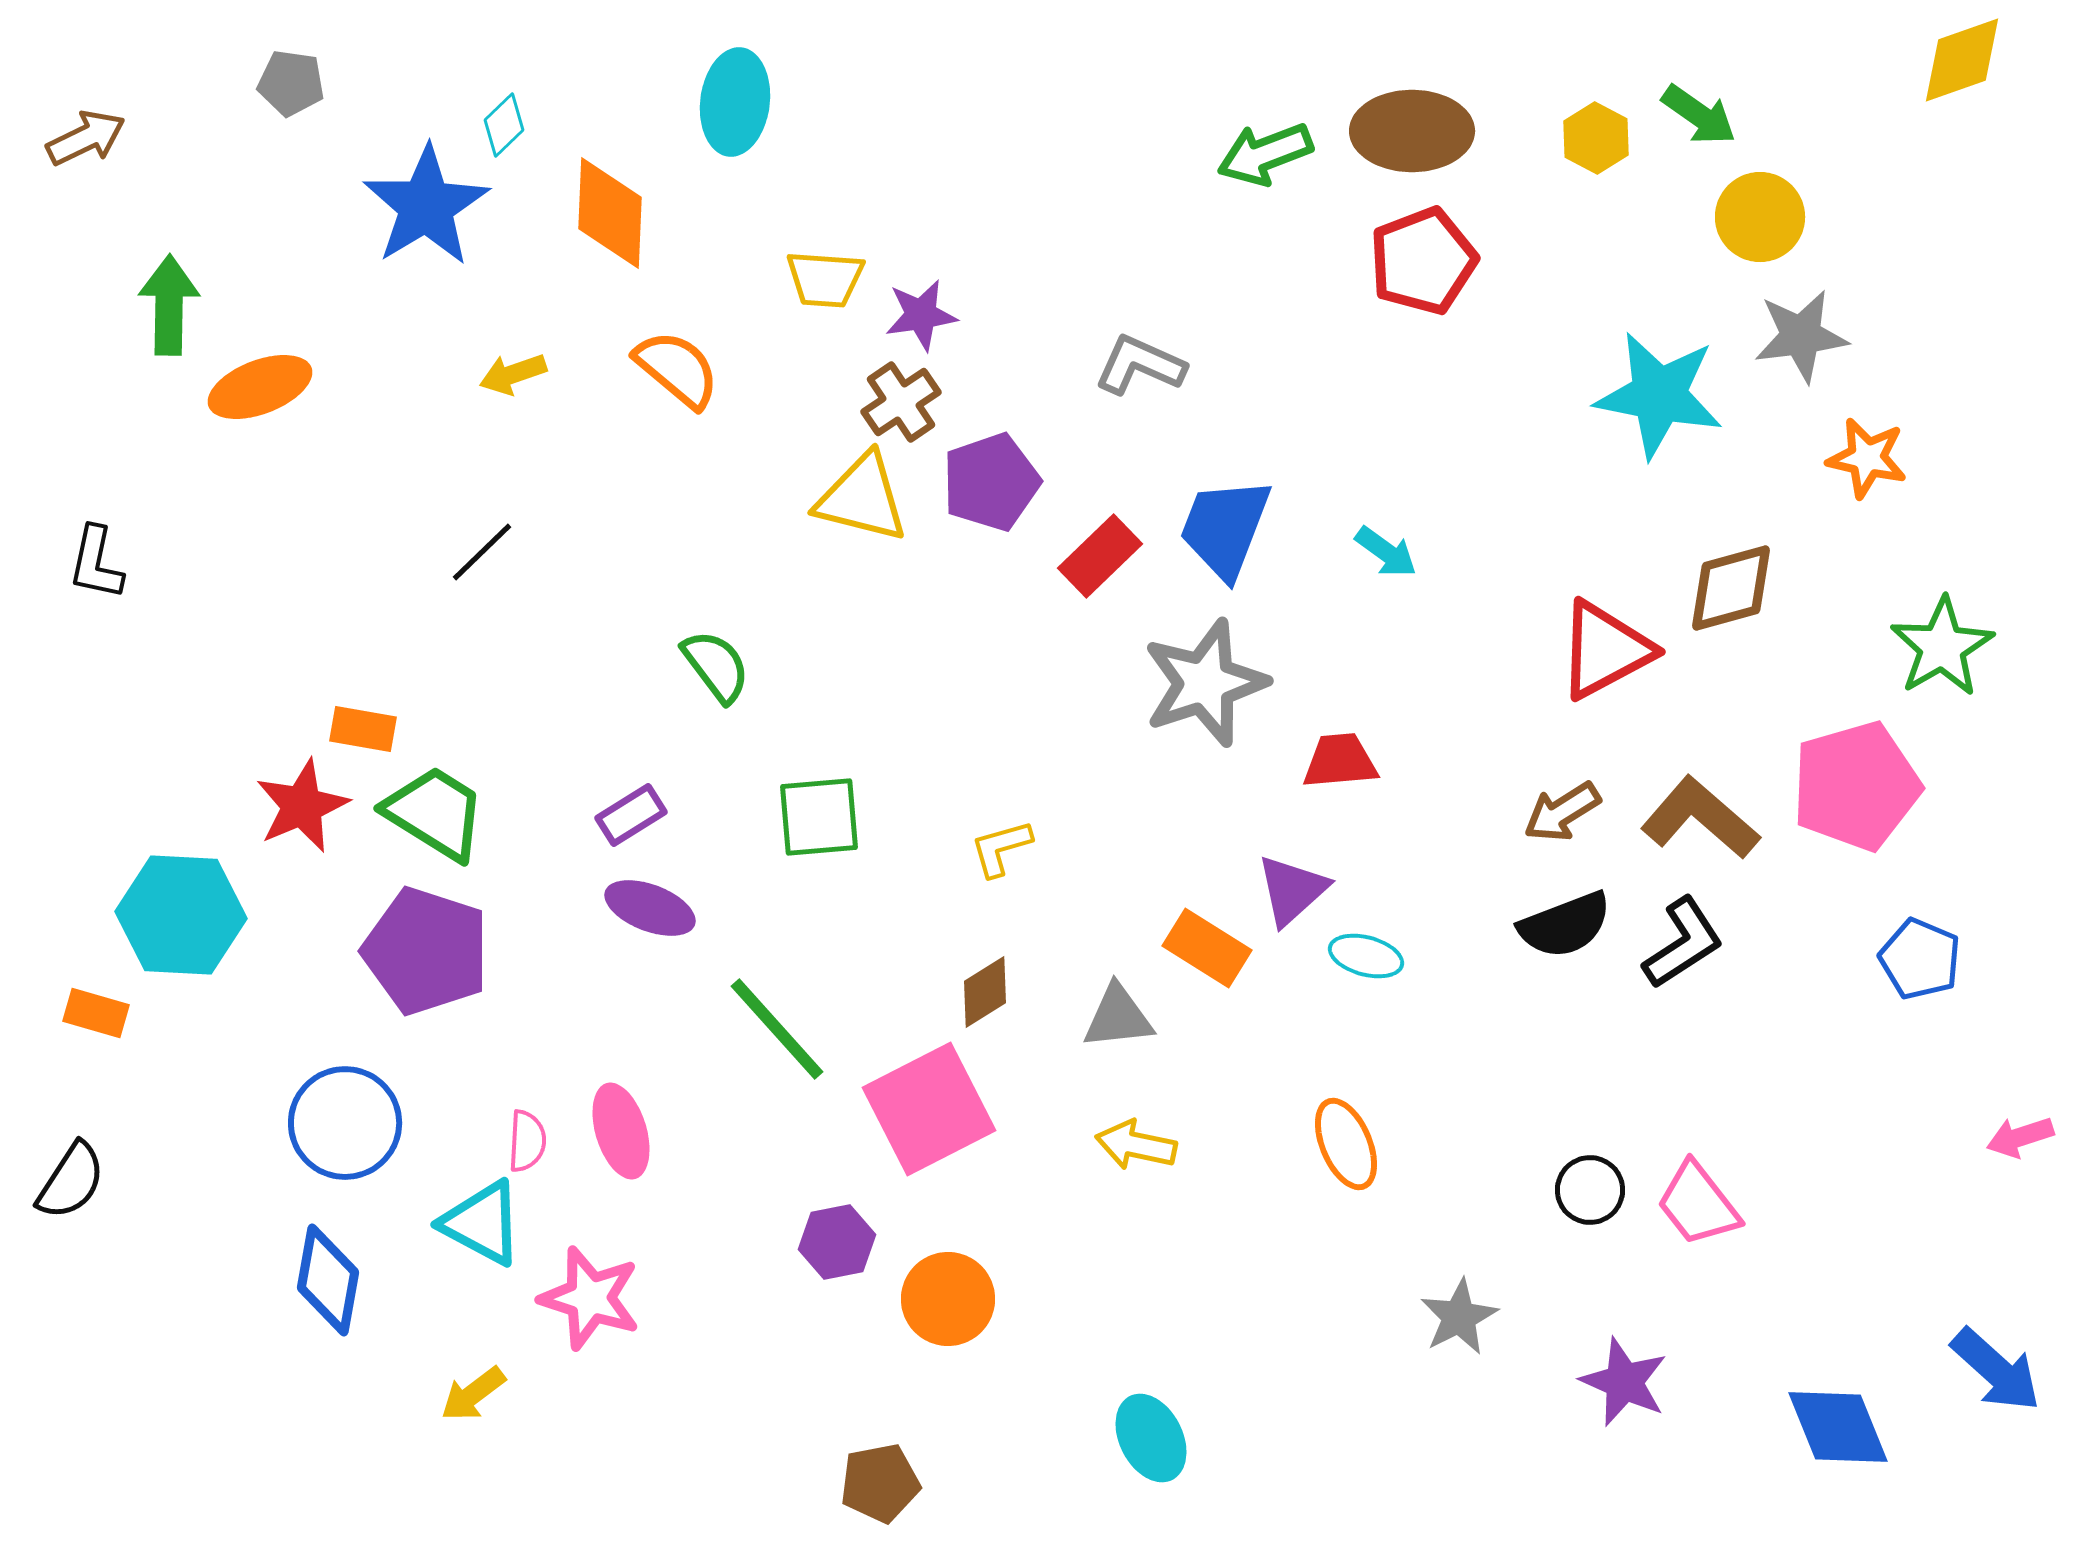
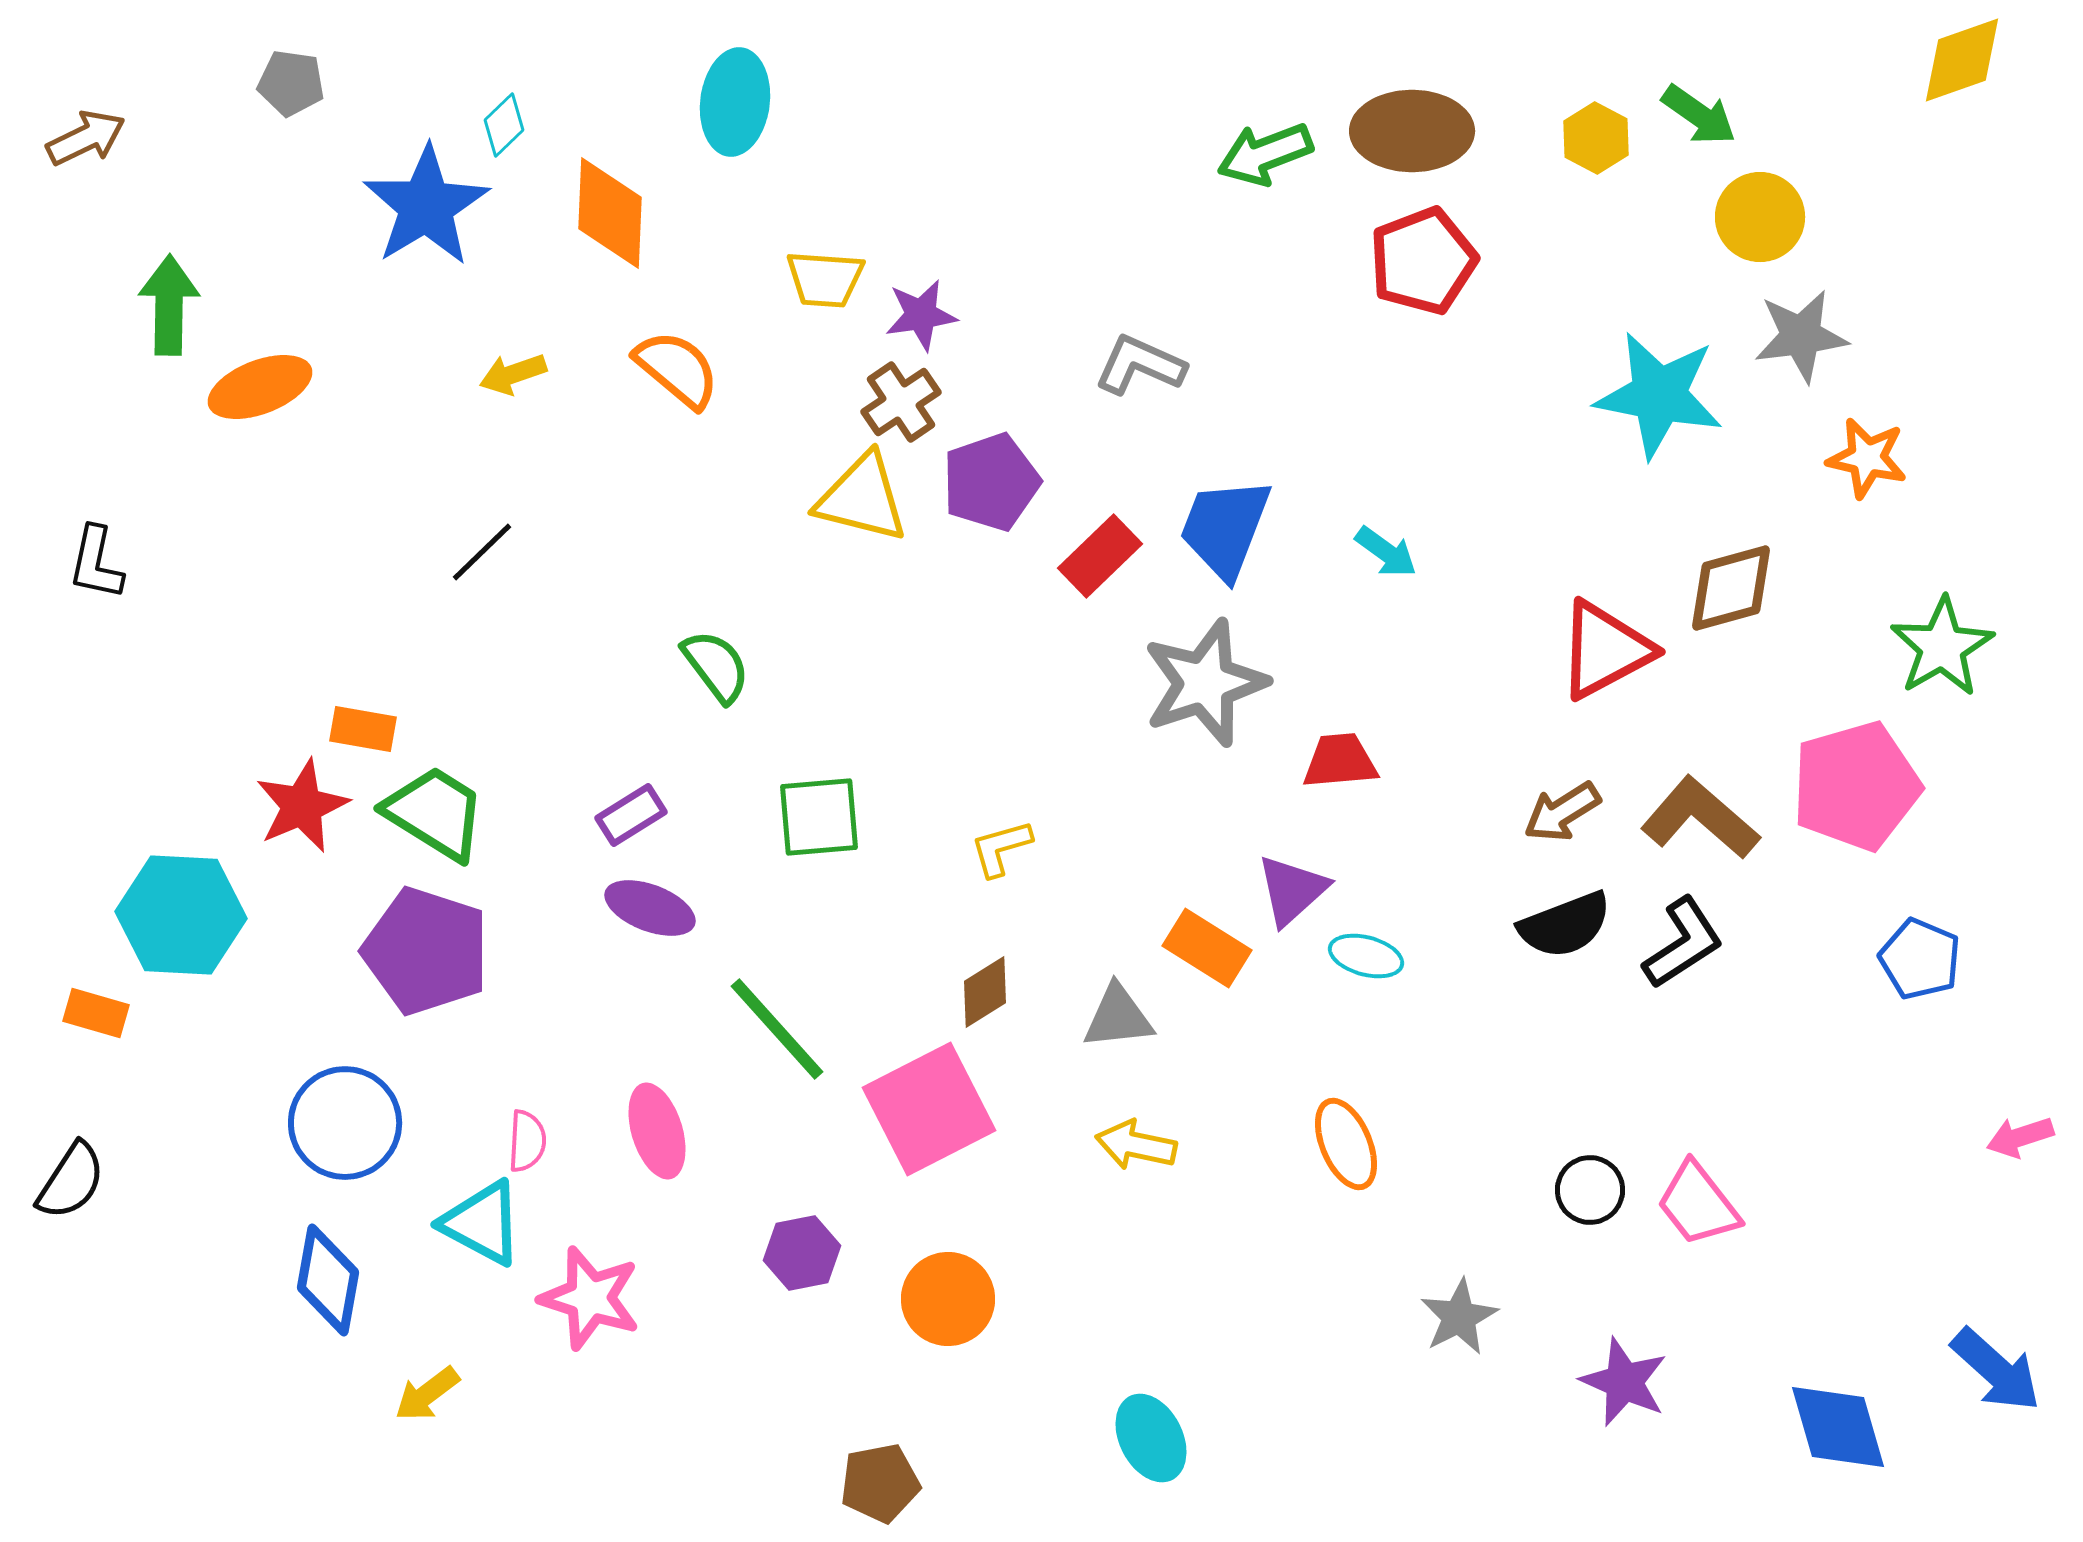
pink ellipse at (621, 1131): moved 36 px right
purple hexagon at (837, 1242): moved 35 px left, 11 px down
yellow arrow at (473, 1394): moved 46 px left
blue diamond at (1838, 1427): rotated 6 degrees clockwise
